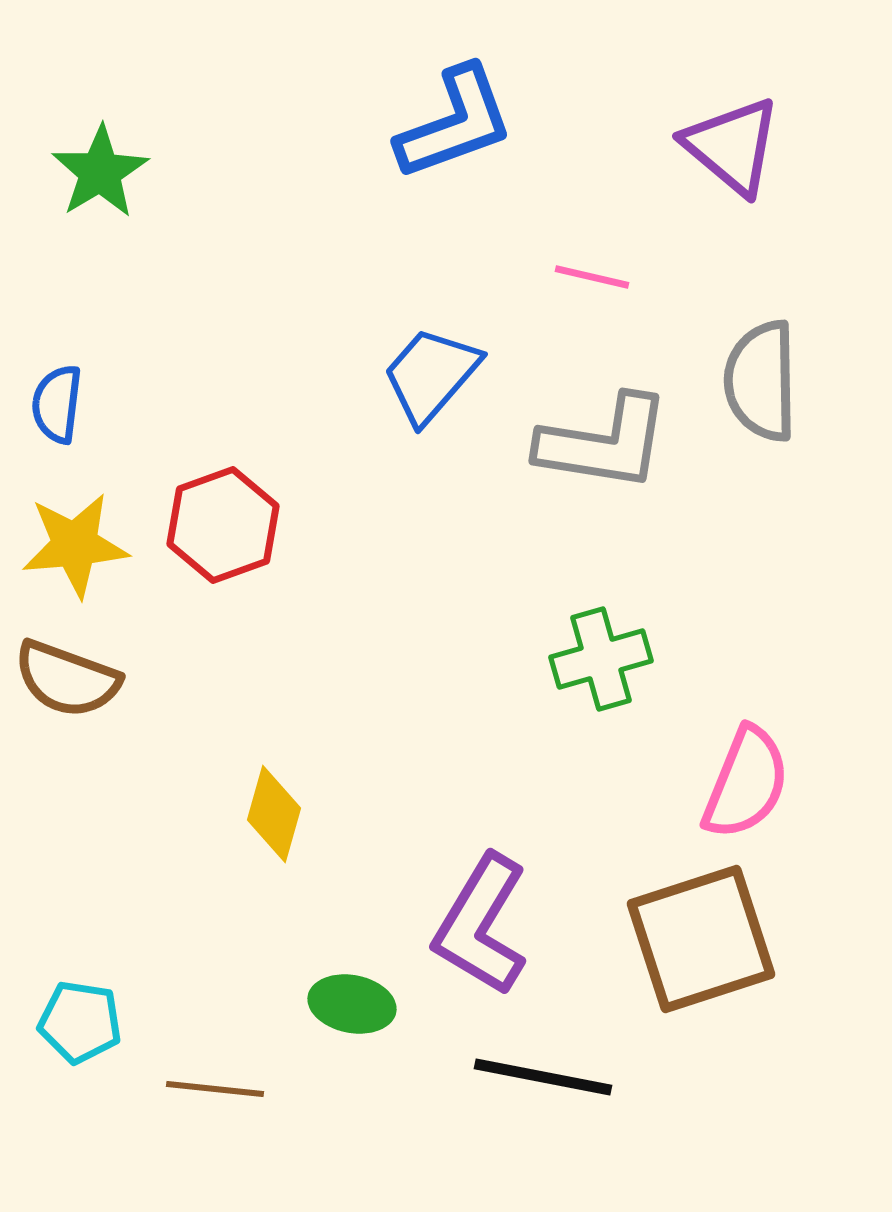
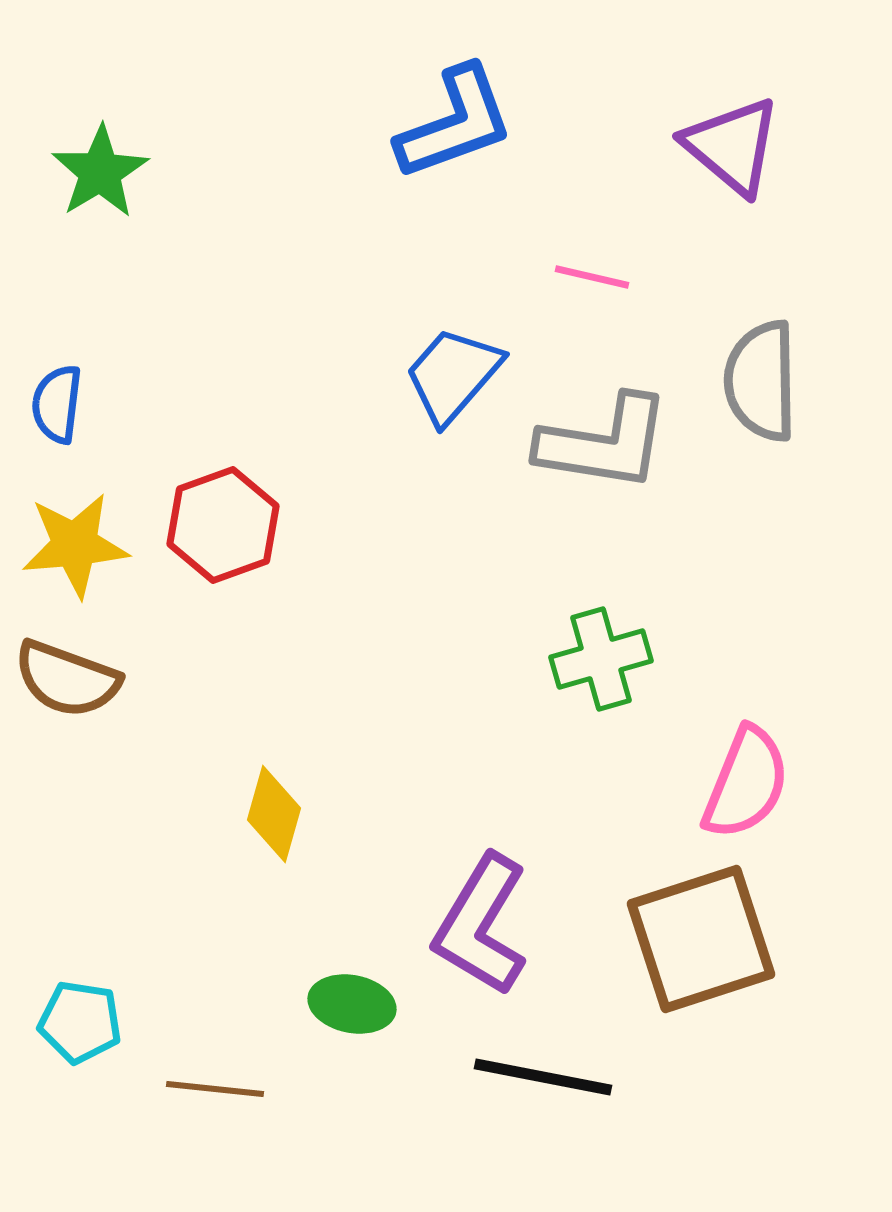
blue trapezoid: moved 22 px right
